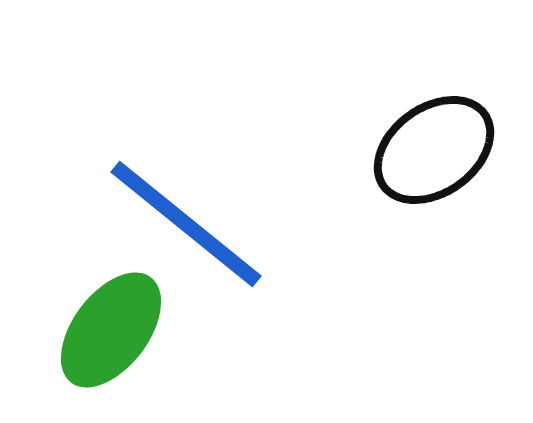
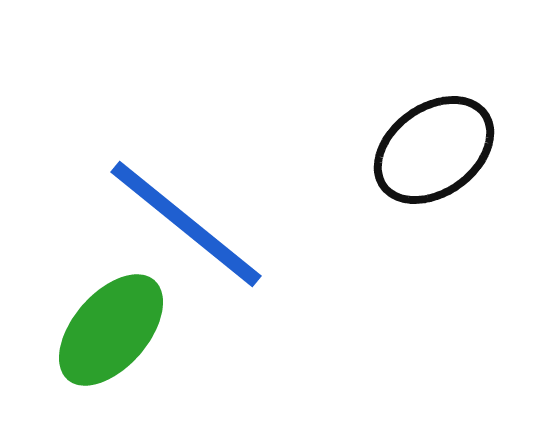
green ellipse: rotated 4 degrees clockwise
